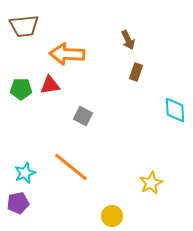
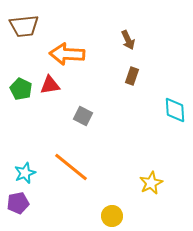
brown rectangle: moved 4 px left, 4 px down
green pentagon: rotated 25 degrees clockwise
